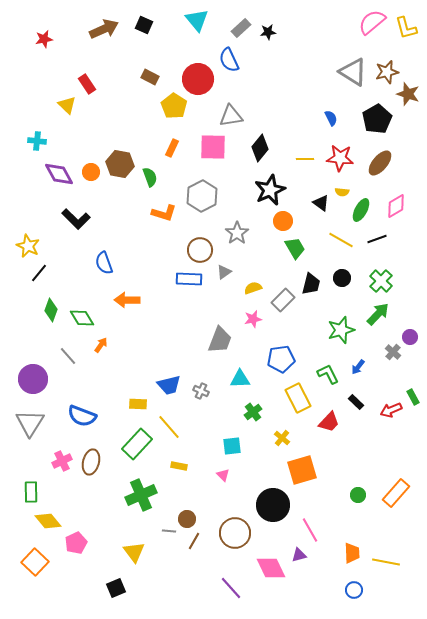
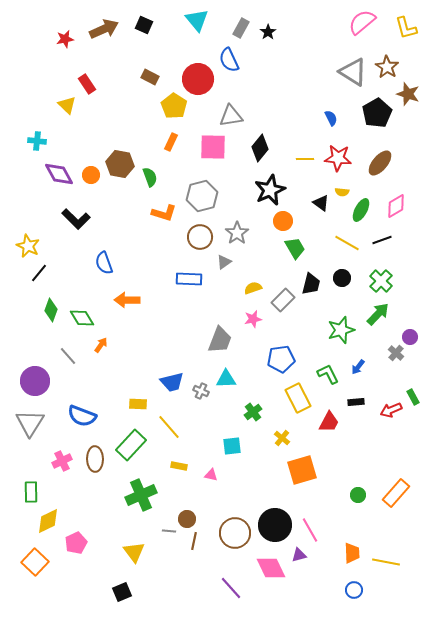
pink semicircle at (372, 22): moved 10 px left
gray rectangle at (241, 28): rotated 18 degrees counterclockwise
black star at (268, 32): rotated 28 degrees counterclockwise
red star at (44, 39): moved 21 px right
brown star at (387, 72): moved 5 px up; rotated 25 degrees counterclockwise
black pentagon at (377, 119): moved 6 px up
orange rectangle at (172, 148): moved 1 px left, 6 px up
red star at (340, 158): moved 2 px left
orange circle at (91, 172): moved 3 px down
gray hexagon at (202, 196): rotated 12 degrees clockwise
black line at (377, 239): moved 5 px right, 1 px down
yellow line at (341, 240): moved 6 px right, 3 px down
brown circle at (200, 250): moved 13 px up
gray triangle at (224, 272): moved 10 px up
gray cross at (393, 352): moved 3 px right, 1 px down
purple circle at (33, 379): moved 2 px right, 2 px down
cyan triangle at (240, 379): moved 14 px left
blue trapezoid at (169, 385): moved 3 px right, 3 px up
black rectangle at (356, 402): rotated 49 degrees counterclockwise
red trapezoid at (329, 422): rotated 15 degrees counterclockwise
green rectangle at (137, 444): moved 6 px left, 1 px down
brown ellipse at (91, 462): moved 4 px right, 3 px up; rotated 15 degrees counterclockwise
pink triangle at (223, 475): moved 12 px left; rotated 32 degrees counterclockwise
black circle at (273, 505): moved 2 px right, 20 px down
yellow diamond at (48, 521): rotated 76 degrees counterclockwise
brown line at (194, 541): rotated 18 degrees counterclockwise
black square at (116, 588): moved 6 px right, 4 px down
